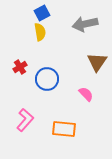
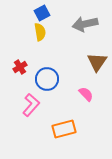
pink L-shape: moved 6 px right, 15 px up
orange rectangle: rotated 20 degrees counterclockwise
